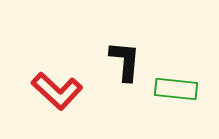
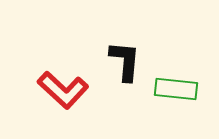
red L-shape: moved 6 px right, 1 px up
